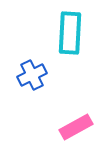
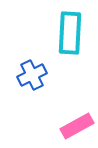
pink rectangle: moved 1 px right, 1 px up
